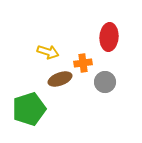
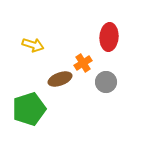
yellow arrow: moved 15 px left, 7 px up
orange cross: rotated 24 degrees counterclockwise
gray circle: moved 1 px right
